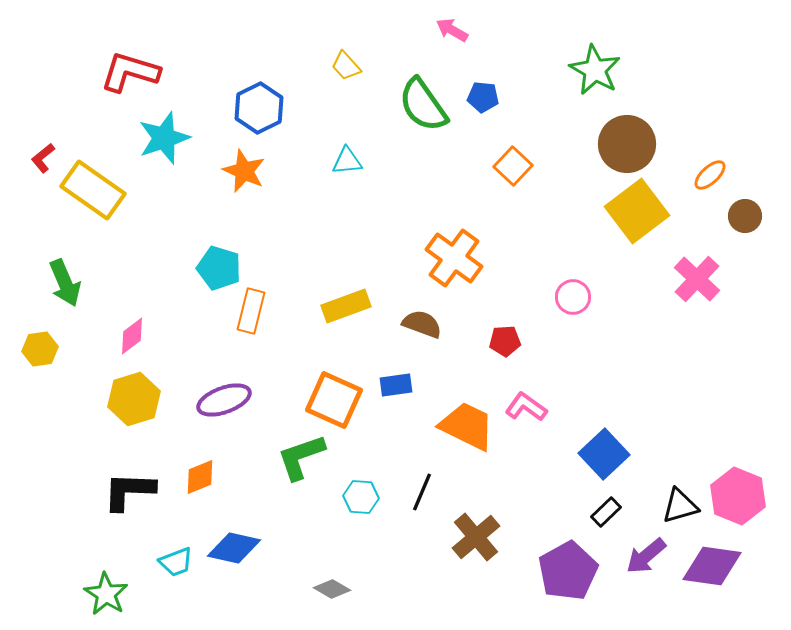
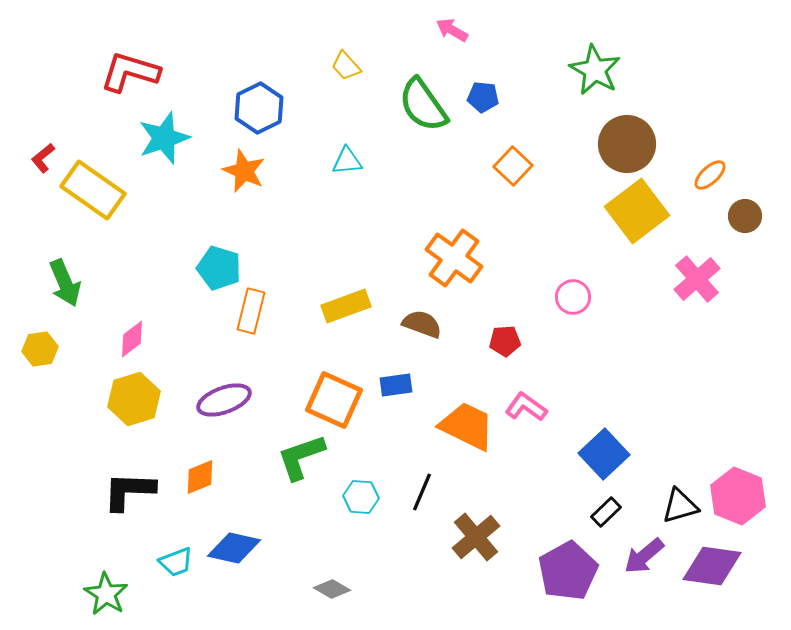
pink cross at (697, 279): rotated 6 degrees clockwise
pink diamond at (132, 336): moved 3 px down
purple arrow at (646, 556): moved 2 px left
